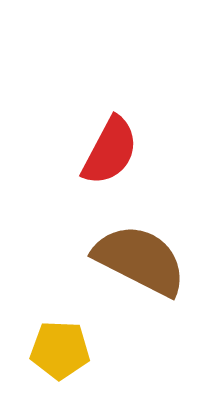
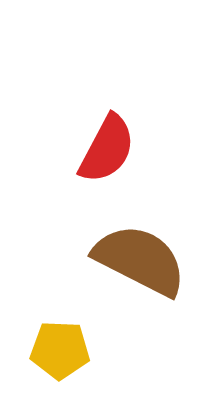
red semicircle: moved 3 px left, 2 px up
